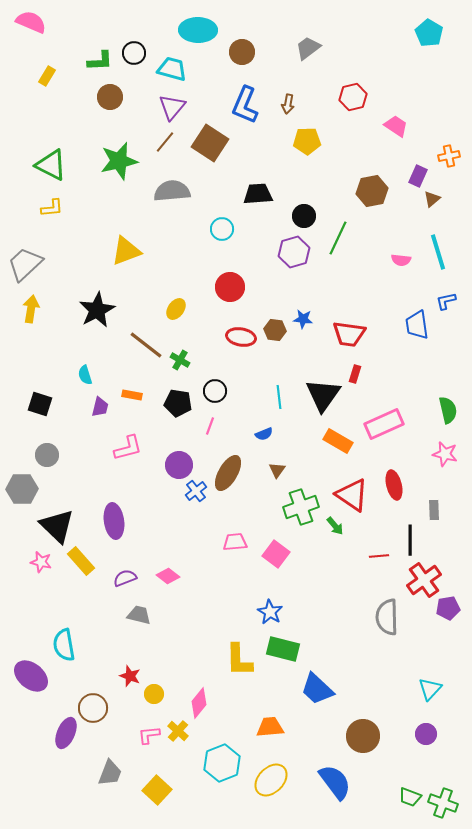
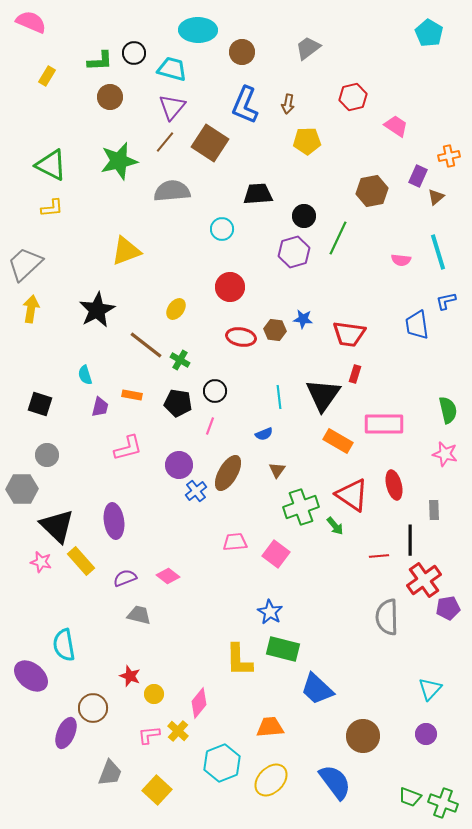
brown triangle at (432, 199): moved 4 px right, 2 px up
pink rectangle at (384, 424): rotated 24 degrees clockwise
